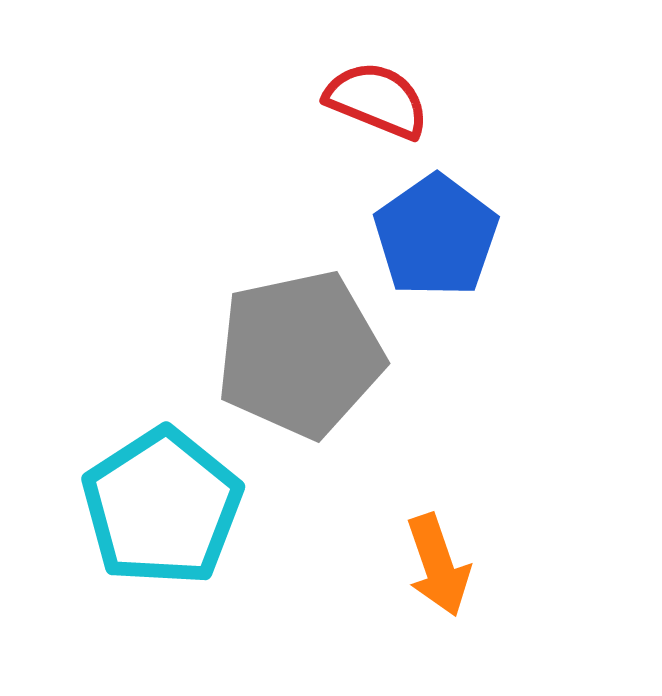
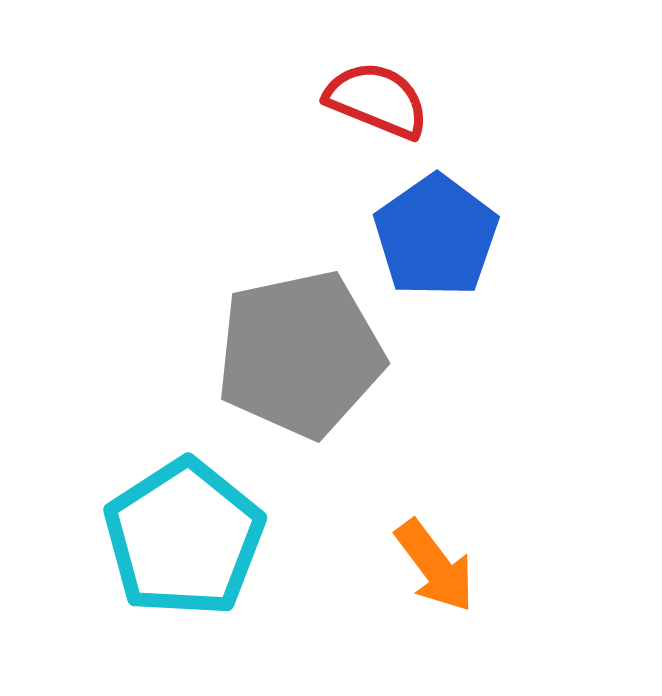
cyan pentagon: moved 22 px right, 31 px down
orange arrow: moved 3 px left, 1 px down; rotated 18 degrees counterclockwise
